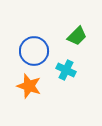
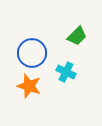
blue circle: moved 2 px left, 2 px down
cyan cross: moved 2 px down
